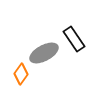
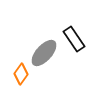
gray ellipse: rotated 20 degrees counterclockwise
